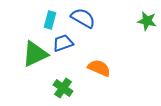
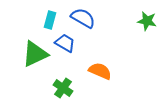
blue trapezoid: moved 2 px right; rotated 50 degrees clockwise
orange semicircle: moved 1 px right, 3 px down
